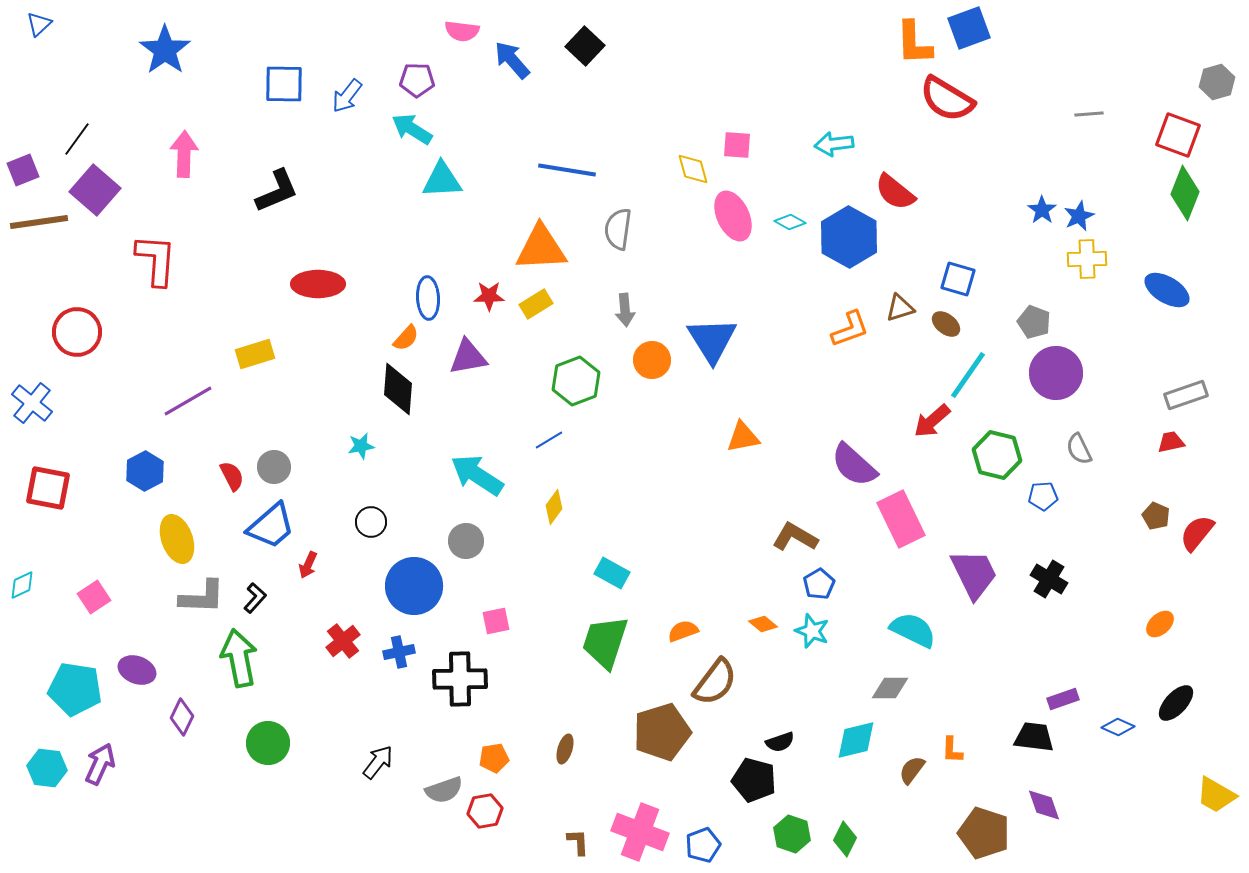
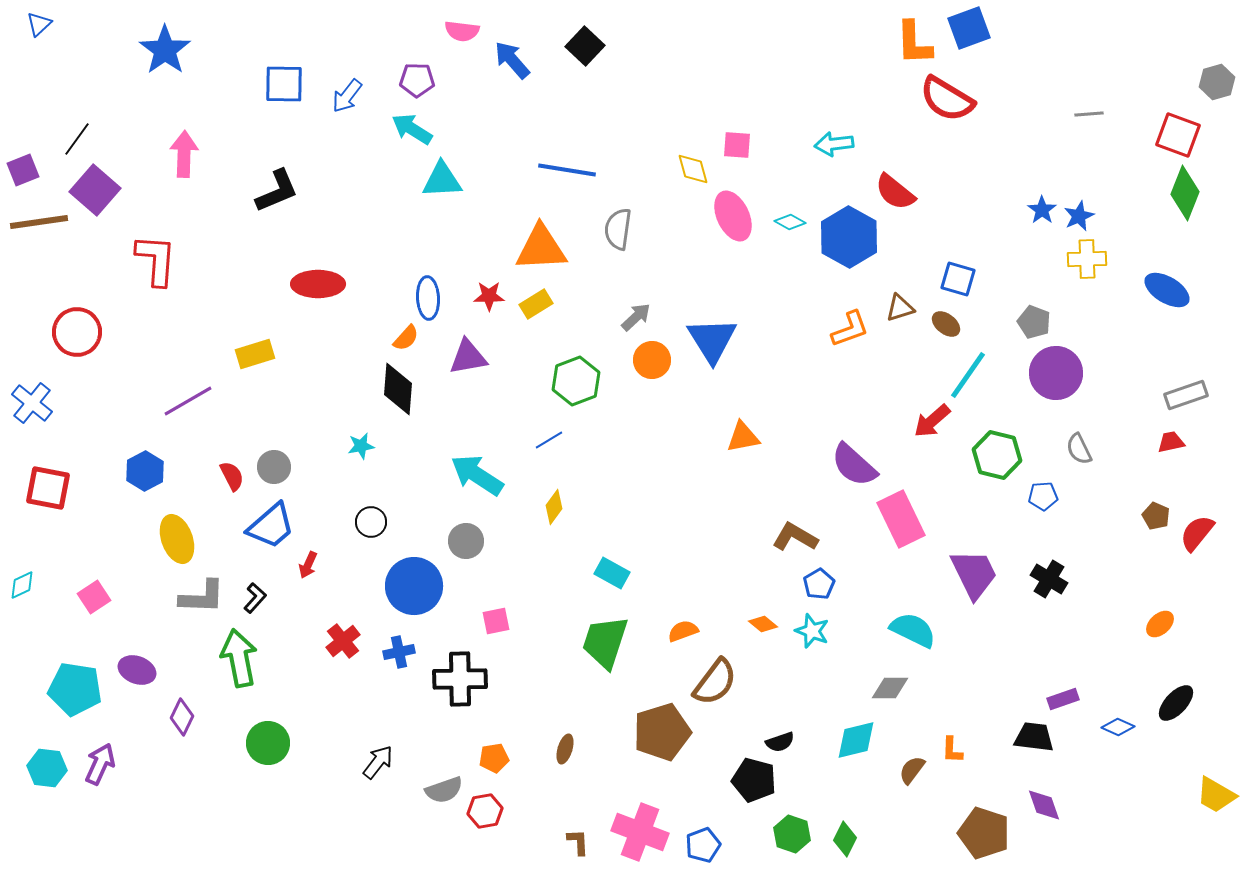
gray arrow at (625, 310): moved 11 px right, 7 px down; rotated 128 degrees counterclockwise
